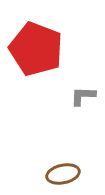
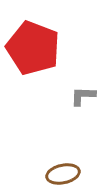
red pentagon: moved 3 px left, 1 px up
